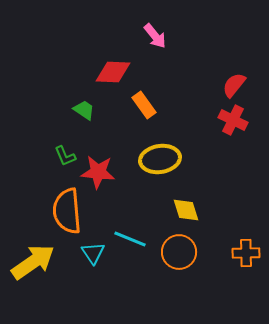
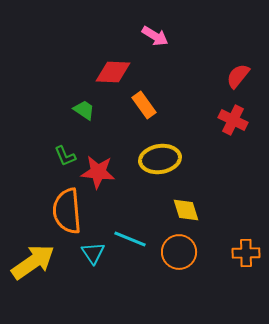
pink arrow: rotated 20 degrees counterclockwise
red semicircle: moved 4 px right, 9 px up
